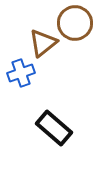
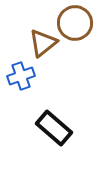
blue cross: moved 3 px down
